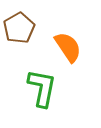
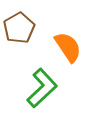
green L-shape: rotated 36 degrees clockwise
